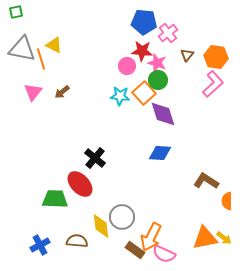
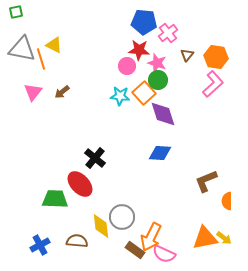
red star: moved 3 px left, 1 px up
brown L-shape: rotated 55 degrees counterclockwise
